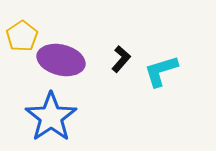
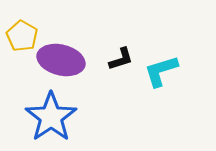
yellow pentagon: rotated 8 degrees counterclockwise
black L-shape: rotated 32 degrees clockwise
